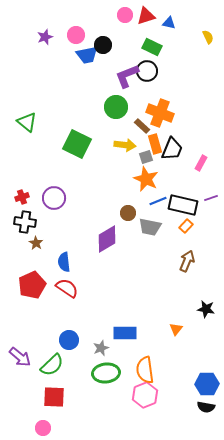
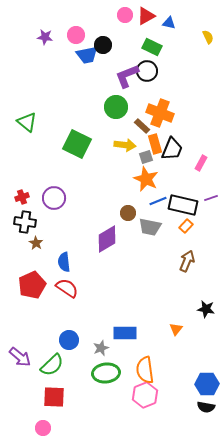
red triangle at (146, 16): rotated 12 degrees counterclockwise
purple star at (45, 37): rotated 28 degrees clockwise
